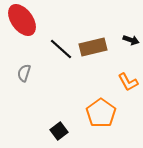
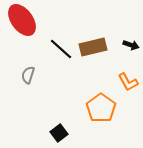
black arrow: moved 5 px down
gray semicircle: moved 4 px right, 2 px down
orange pentagon: moved 5 px up
black square: moved 2 px down
